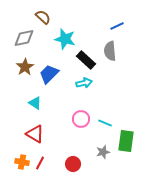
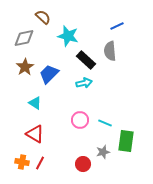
cyan star: moved 3 px right, 3 px up
pink circle: moved 1 px left, 1 px down
red circle: moved 10 px right
